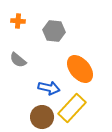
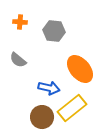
orange cross: moved 2 px right, 1 px down
yellow rectangle: rotated 8 degrees clockwise
